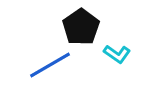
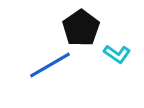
black pentagon: moved 1 px down
